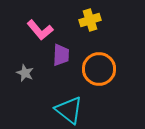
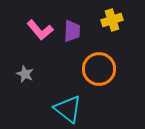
yellow cross: moved 22 px right
purple trapezoid: moved 11 px right, 24 px up
gray star: moved 1 px down
cyan triangle: moved 1 px left, 1 px up
